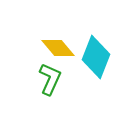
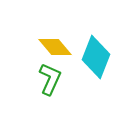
yellow diamond: moved 3 px left, 1 px up
